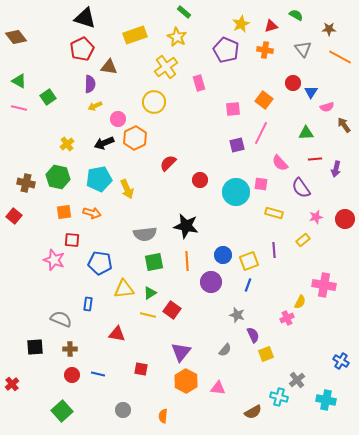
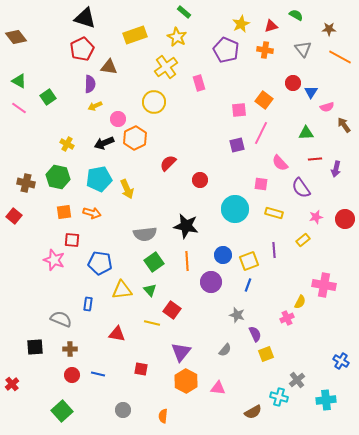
pink line at (19, 108): rotated 21 degrees clockwise
pink square at (233, 109): moved 6 px right, 1 px down
yellow cross at (67, 144): rotated 24 degrees counterclockwise
cyan circle at (236, 192): moved 1 px left, 17 px down
green square at (154, 262): rotated 24 degrees counterclockwise
yellow triangle at (124, 289): moved 2 px left, 1 px down
green triangle at (150, 293): moved 3 px up; rotated 40 degrees counterclockwise
yellow line at (148, 315): moved 4 px right, 8 px down
purple semicircle at (253, 335): moved 2 px right, 1 px up
cyan cross at (326, 400): rotated 18 degrees counterclockwise
